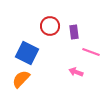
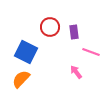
red circle: moved 1 px down
blue square: moved 1 px left, 1 px up
pink arrow: rotated 32 degrees clockwise
